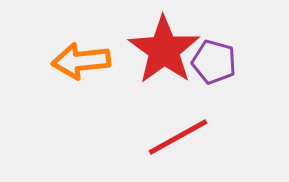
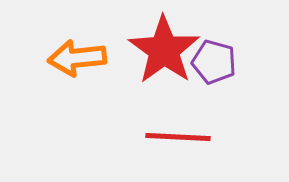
orange arrow: moved 4 px left, 3 px up
red line: rotated 32 degrees clockwise
